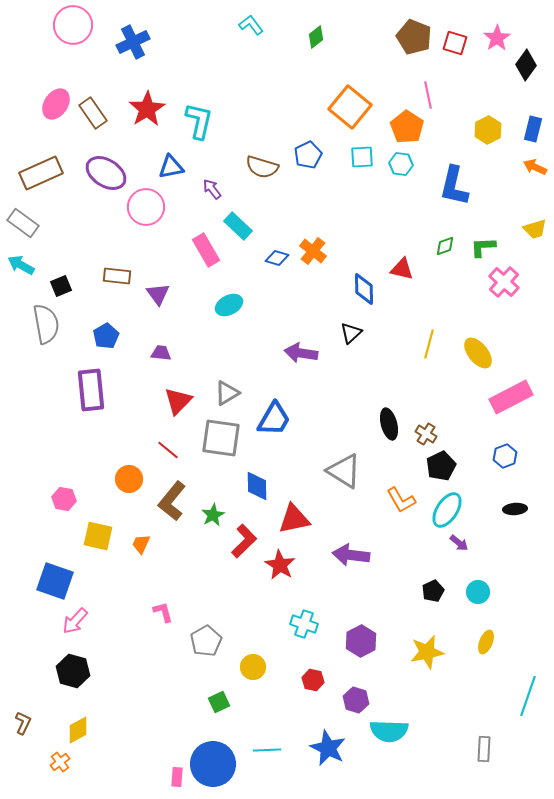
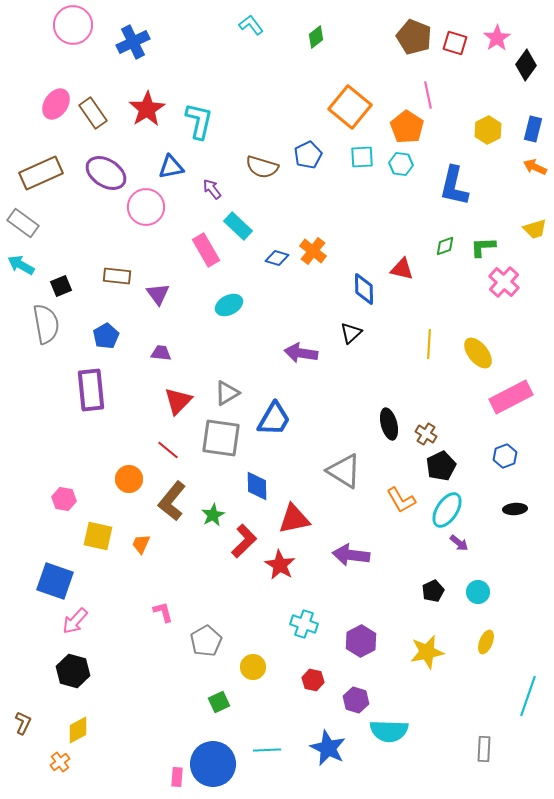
yellow line at (429, 344): rotated 12 degrees counterclockwise
